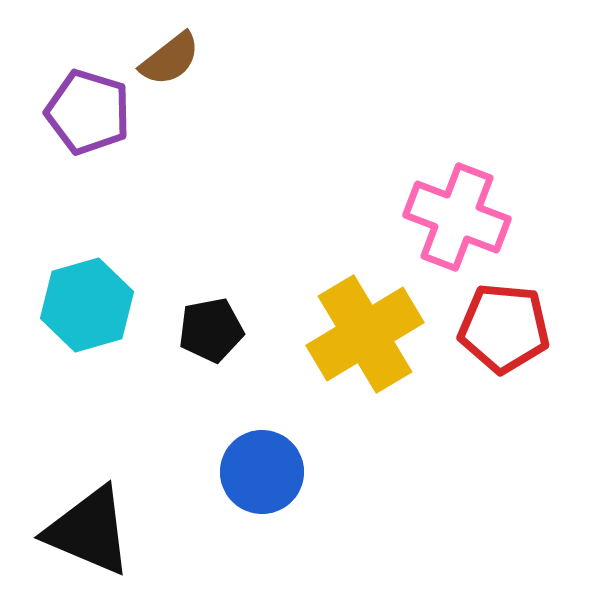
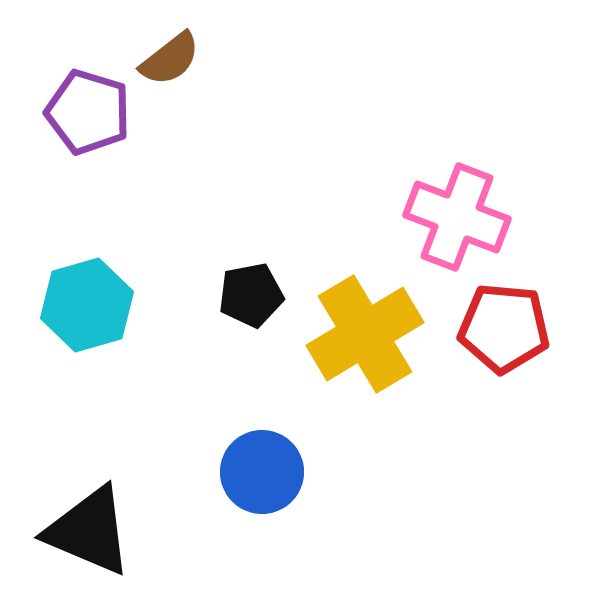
black pentagon: moved 40 px right, 35 px up
